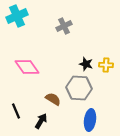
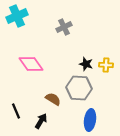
gray cross: moved 1 px down
pink diamond: moved 4 px right, 3 px up
